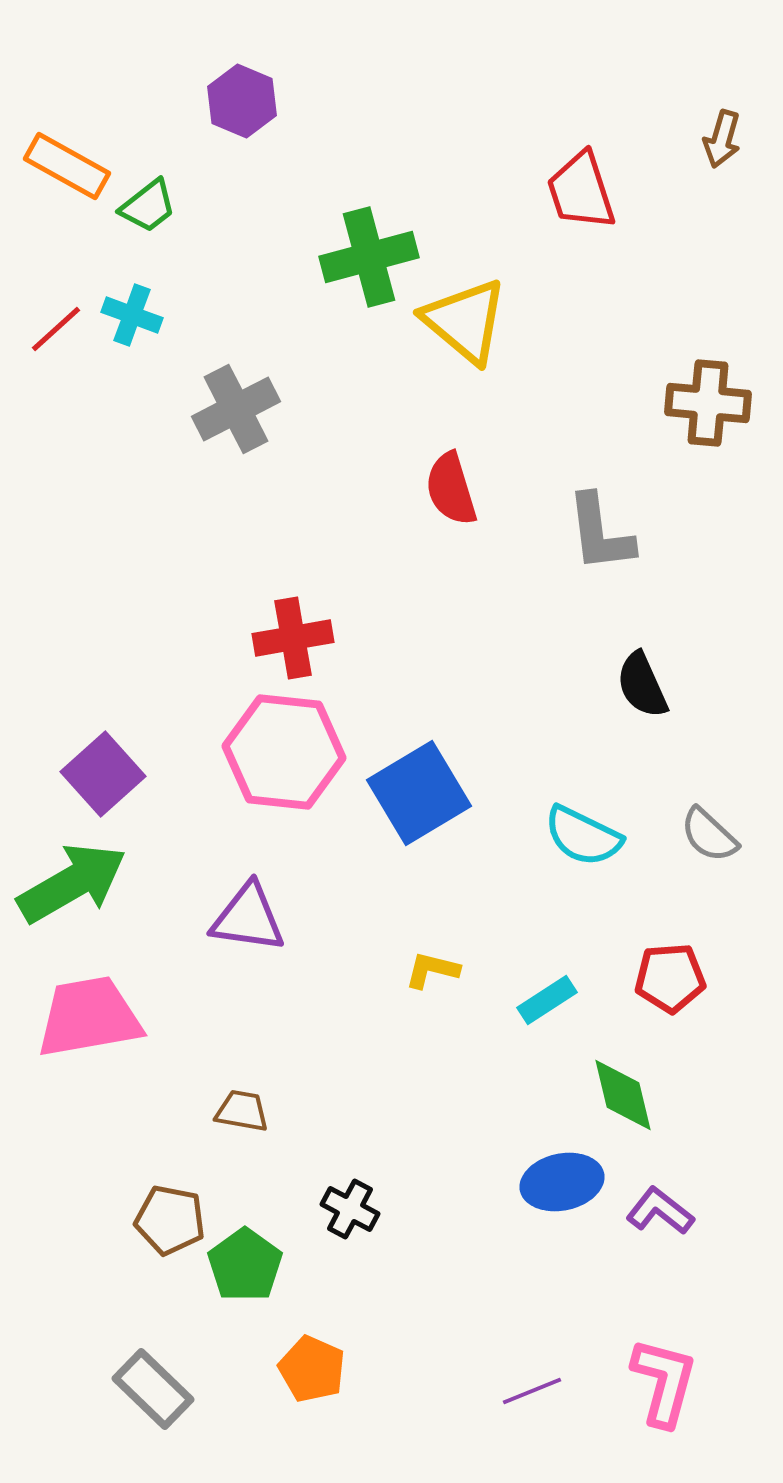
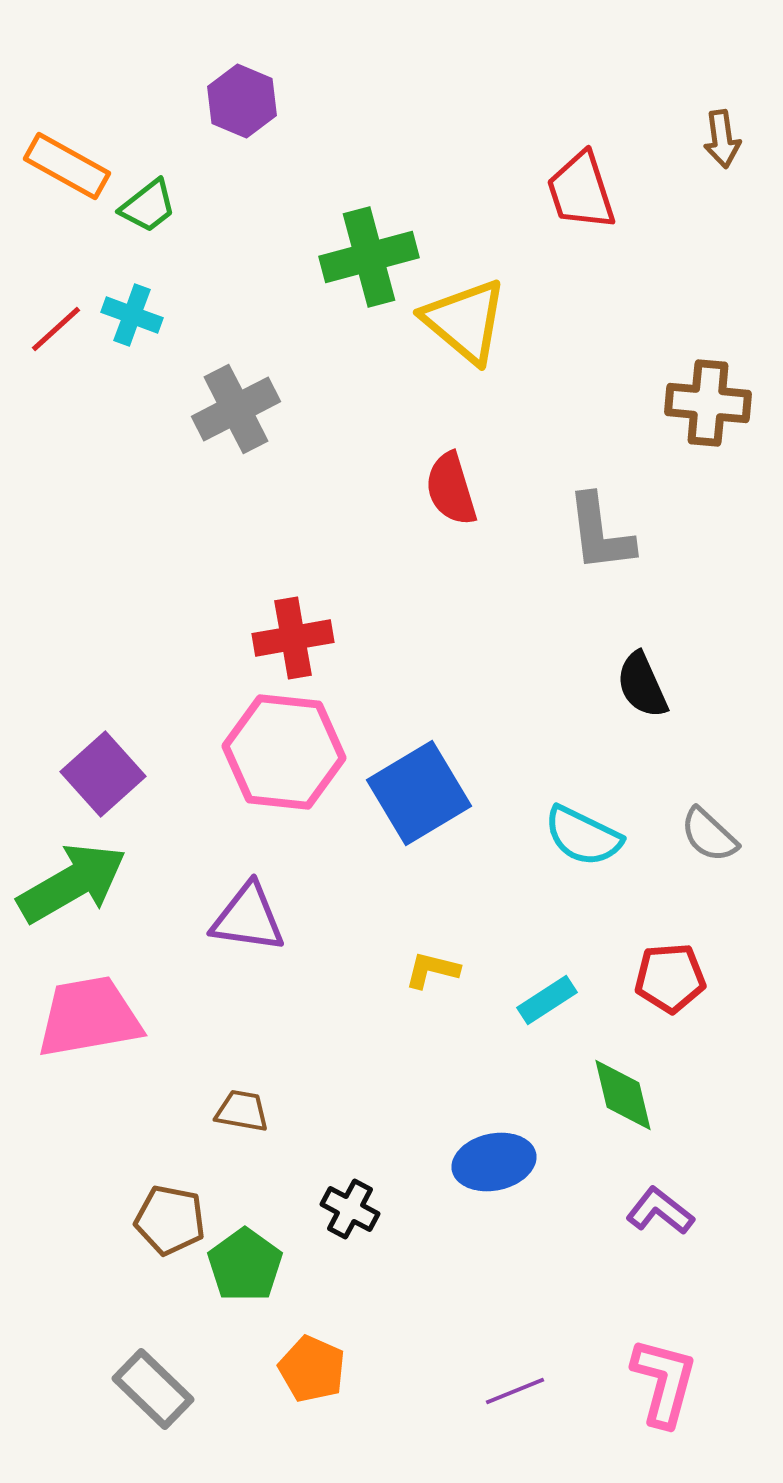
brown arrow: rotated 24 degrees counterclockwise
blue ellipse: moved 68 px left, 20 px up
purple line: moved 17 px left
